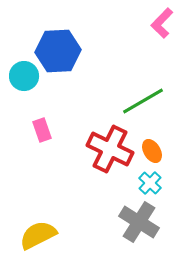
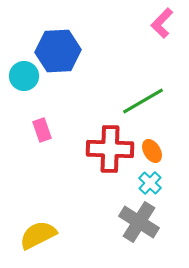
red cross: rotated 24 degrees counterclockwise
